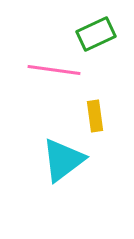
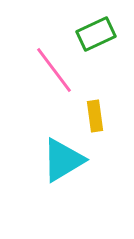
pink line: rotated 45 degrees clockwise
cyan triangle: rotated 6 degrees clockwise
